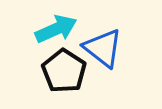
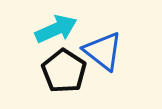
blue triangle: moved 3 px down
